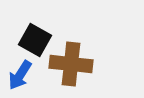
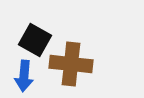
blue arrow: moved 4 px right, 1 px down; rotated 28 degrees counterclockwise
